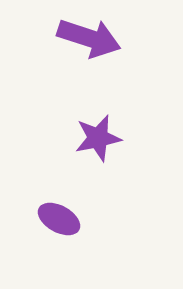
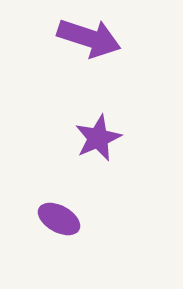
purple star: rotated 12 degrees counterclockwise
